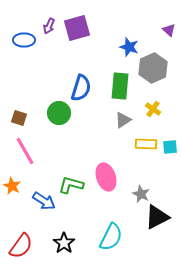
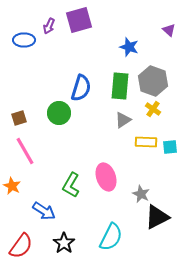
purple square: moved 2 px right, 8 px up
gray hexagon: moved 13 px down; rotated 16 degrees counterclockwise
brown square: rotated 35 degrees counterclockwise
yellow rectangle: moved 2 px up
green L-shape: rotated 75 degrees counterclockwise
blue arrow: moved 10 px down
